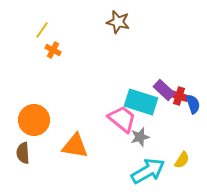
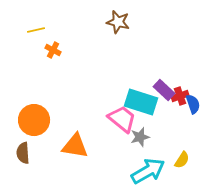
yellow line: moved 6 px left; rotated 42 degrees clockwise
red cross: moved 1 px right; rotated 36 degrees counterclockwise
